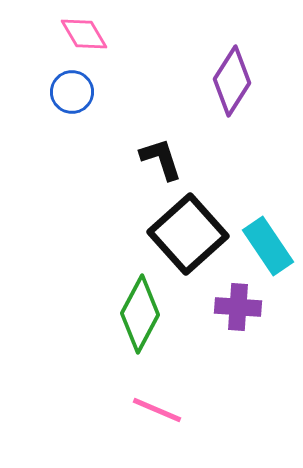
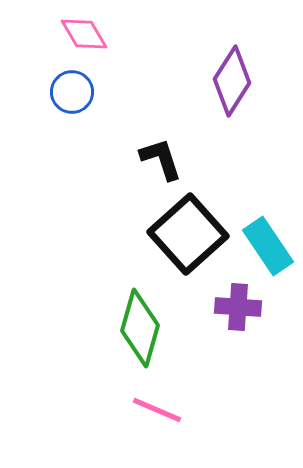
green diamond: moved 14 px down; rotated 12 degrees counterclockwise
